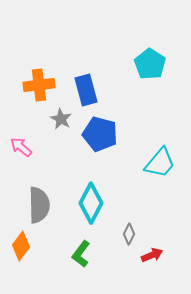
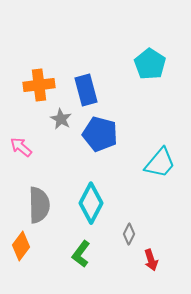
red arrow: moved 1 px left, 5 px down; rotated 95 degrees clockwise
